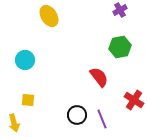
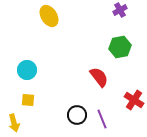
cyan circle: moved 2 px right, 10 px down
